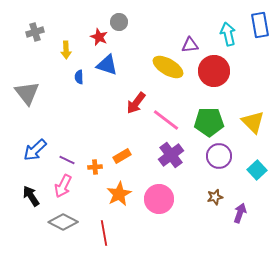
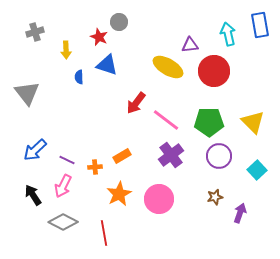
black arrow: moved 2 px right, 1 px up
